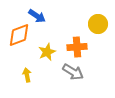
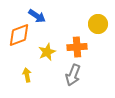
gray arrow: moved 3 px down; rotated 80 degrees clockwise
